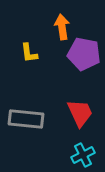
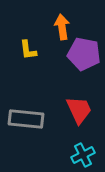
yellow L-shape: moved 1 px left, 3 px up
red trapezoid: moved 1 px left, 3 px up
